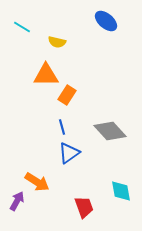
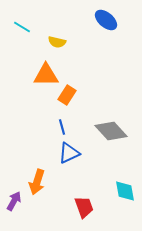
blue ellipse: moved 1 px up
gray diamond: moved 1 px right
blue triangle: rotated 10 degrees clockwise
orange arrow: rotated 75 degrees clockwise
cyan diamond: moved 4 px right
purple arrow: moved 3 px left
